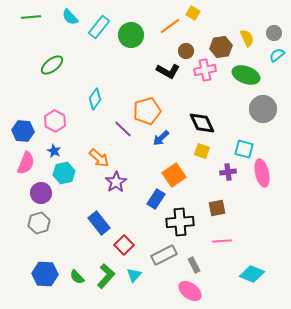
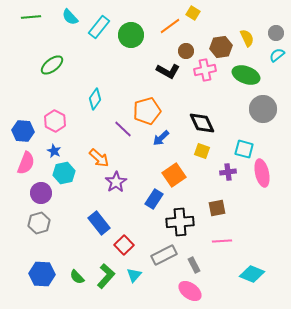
gray circle at (274, 33): moved 2 px right
blue rectangle at (156, 199): moved 2 px left
blue hexagon at (45, 274): moved 3 px left
